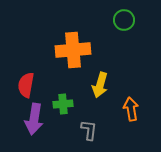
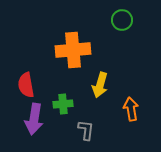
green circle: moved 2 px left
red semicircle: rotated 20 degrees counterclockwise
gray L-shape: moved 3 px left
